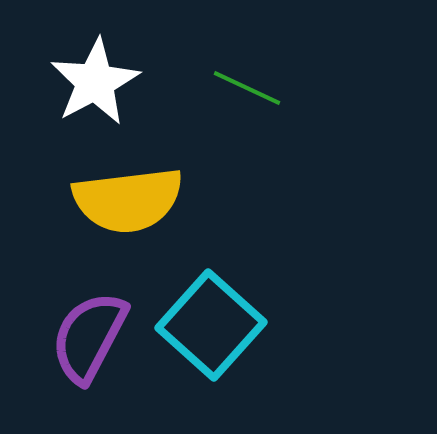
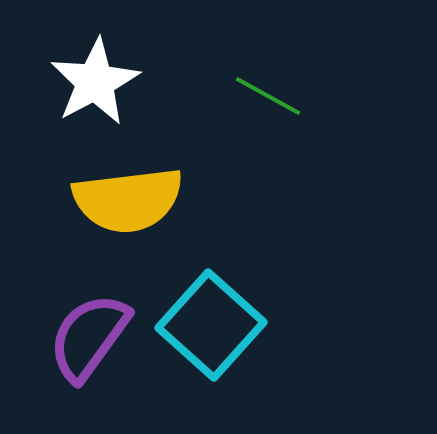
green line: moved 21 px right, 8 px down; rotated 4 degrees clockwise
purple semicircle: rotated 8 degrees clockwise
